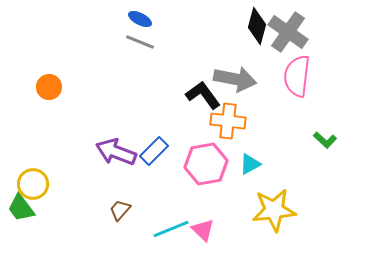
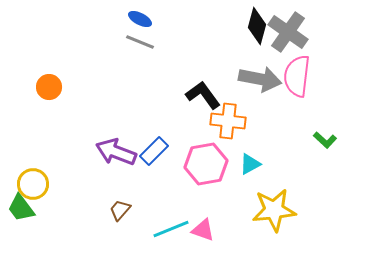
gray arrow: moved 25 px right
pink triangle: rotated 25 degrees counterclockwise
